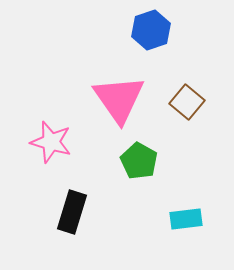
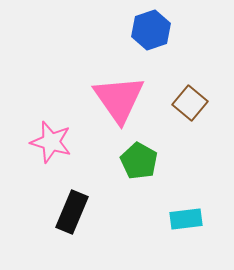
brown square: moved 3 px right, 1 px down
black rectangle: rotated 6 degrees clockwise
